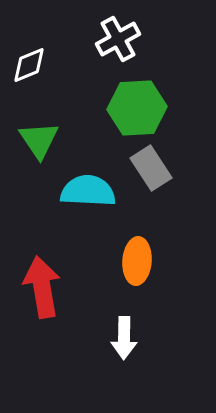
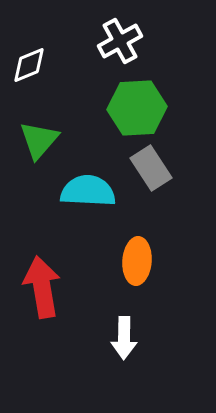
white cross: moved 2 px right, 2 px down
green triangle: rotated 15 degrees clockwise
